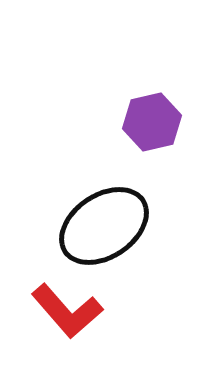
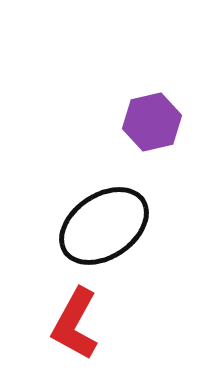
red L-shape: moved 8 px right, 13 px down; rotated 70 degrees clockwise
